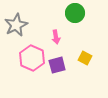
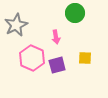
yellow square: rotated 24 degrees counterclockwise
